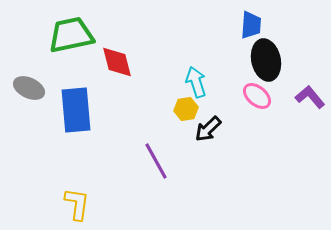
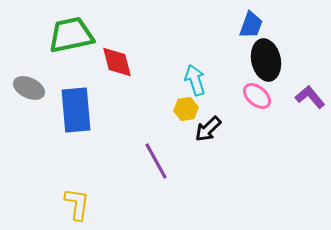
blue trapezoid: rotated 16 degrees clockwise
cyan arrow: moved 1 px left, 2 px up
